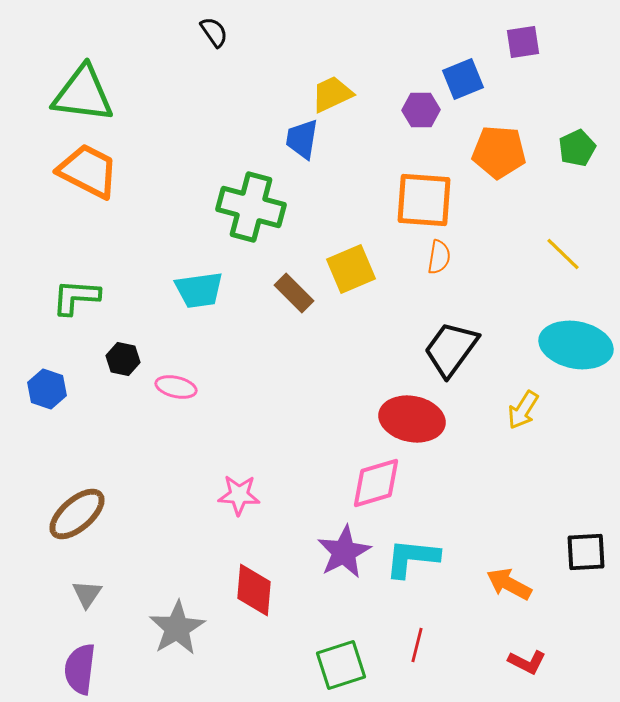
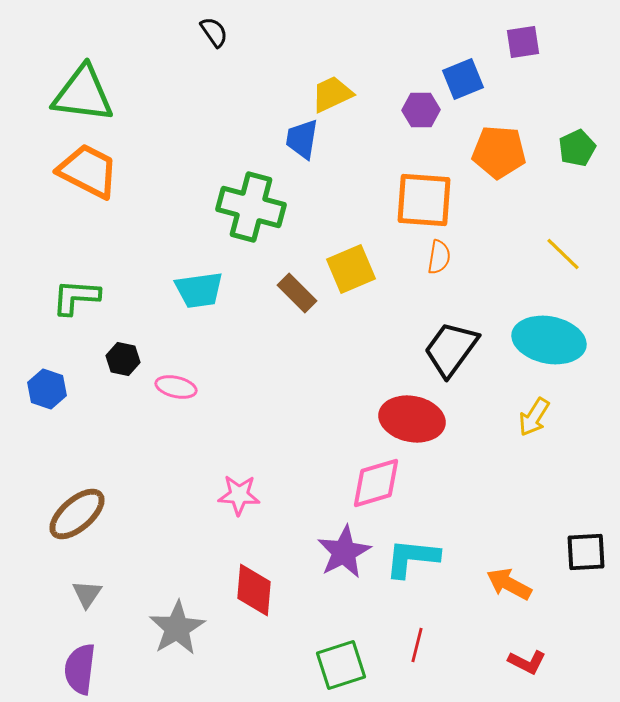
brown rectangle: moved 3 px right
cyan ellipse: moved 27 px left, 5 px up
yellow arrow: moved 11 px right, 7 px down
